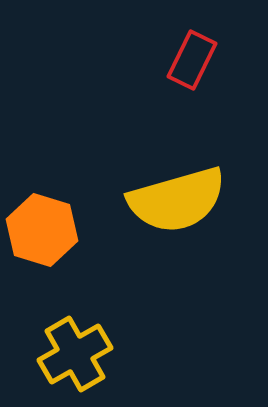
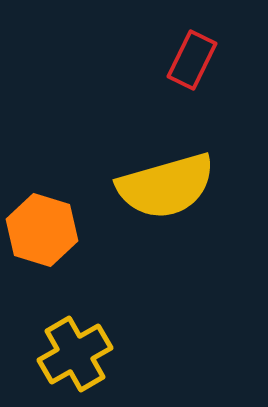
yellow semicircle: moved 11 px left, 14 px up
